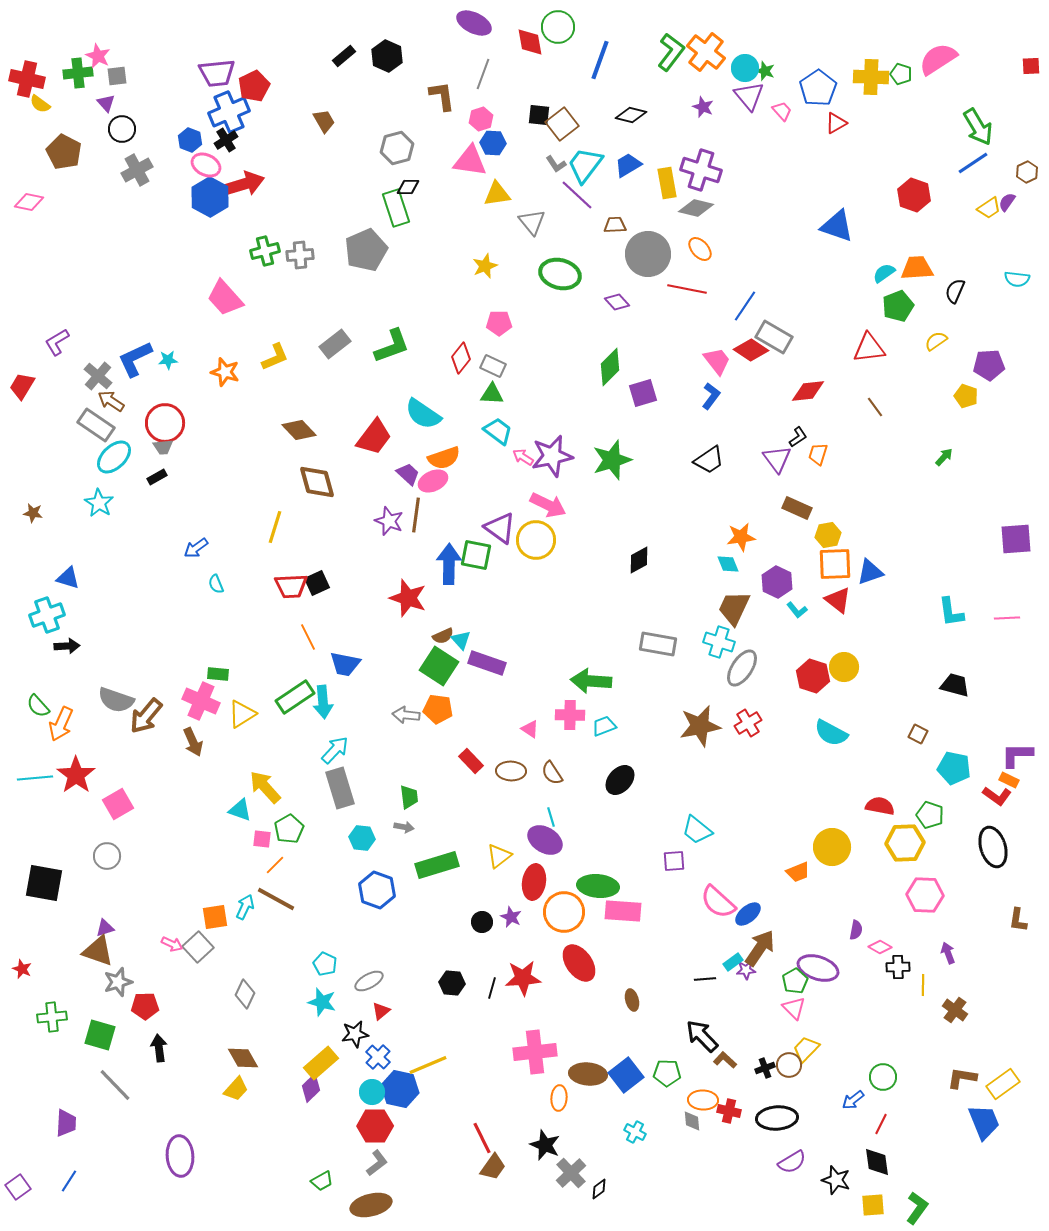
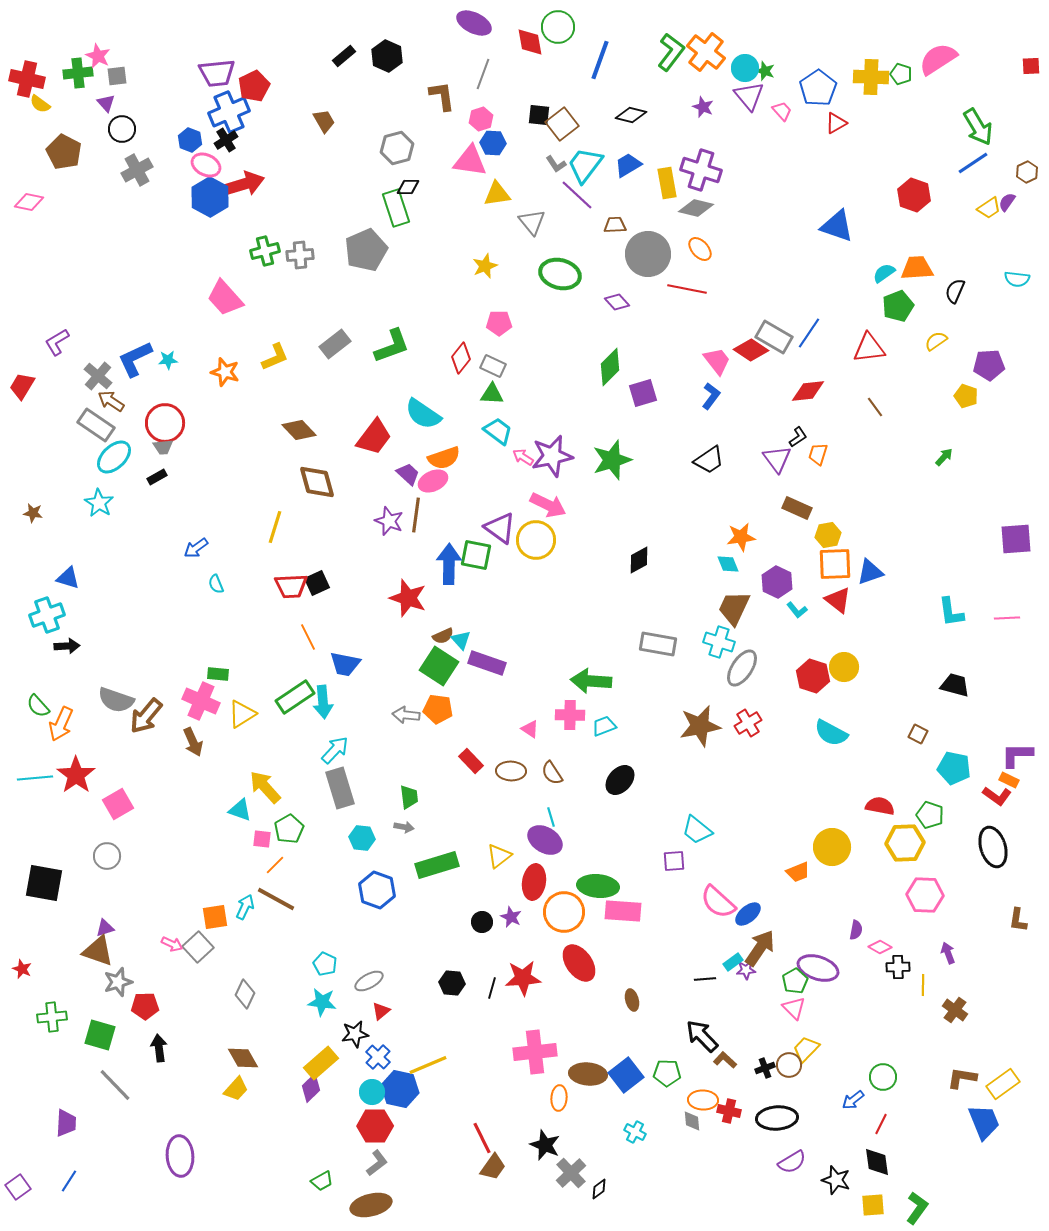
blue line at (745, 306): moved 64 px right, 27 px down
cyan star at (322, 1002): rotated 8 degrees counterclockwise
